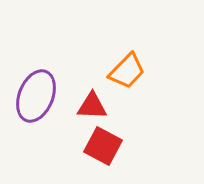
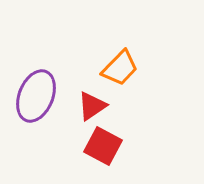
orange trapezoid: moved 7 px left, 3 px up
red triangle: rotated 36 degrees counterclockwise
